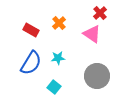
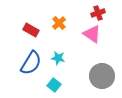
red cross: moved 2 px left; rotated 24 degrees clockwise
cyan star: rotated 16 degrees clockwise
gray circle: moved 5 px right
cyan square: moved 2 px up
